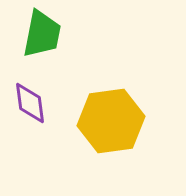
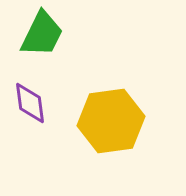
green trapezoid: rotated 15 degrees clockwise
